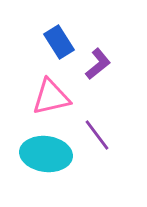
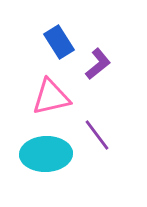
cyan ellipse: rotated 9 degrees counterclockwise
